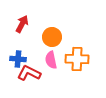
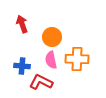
red arrow: rotated 48 degrees counterclockwise
blue cross: moved 4 px right, 7 px down
red L-shape: moved 12 px right, 9 px down
